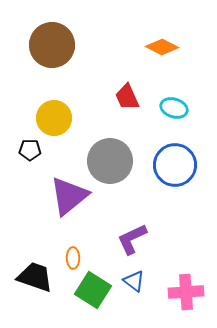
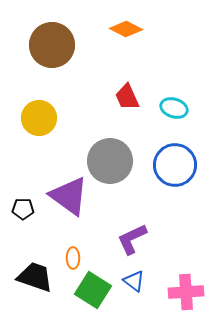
orange diamond: moved 36 px left, 18 px up
yellow circle: moved 15 px left
black pentagon: moved 7 px left, 59 px down
purple triangle: rotated 45 degrees counterclockwise
